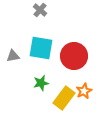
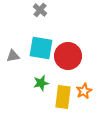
red circle: moved 6 px left
yellow rectangle: moved 1 px left, 1 px up; rotated 30 degrees counterclockwise
